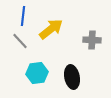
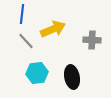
blue line: moved 1 px left, 2 px up
yellow arrow: moved 2 px right; rotated 15 degrees clockwise
gray line: moved 6 px right
